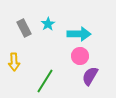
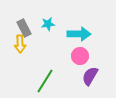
cyan star: rotated 24 degrees clockwise
yellow arrow: moved 6 px right, 18 px up
